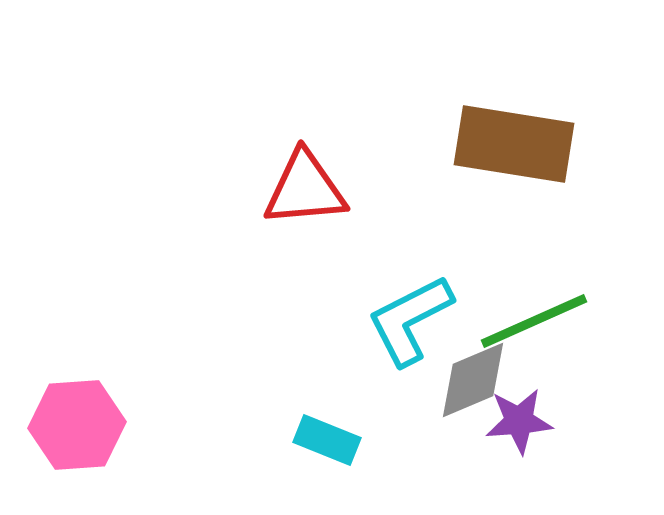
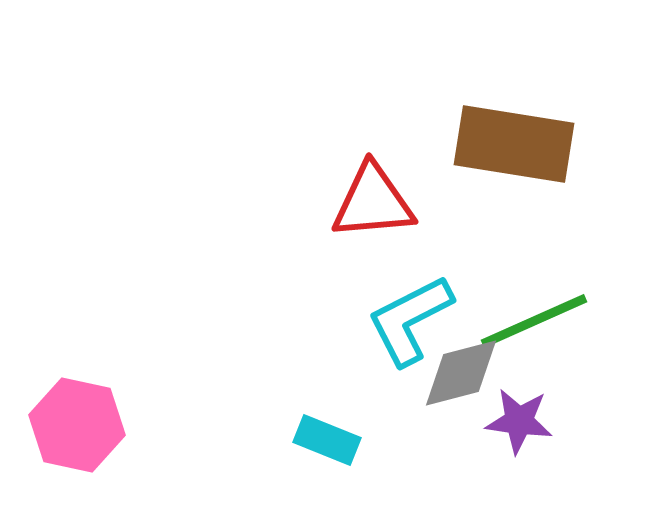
red triangle: moved 68 px right, 13 px down
gray diamond: moved 12 px left, 7 px up; rotated 8 degrees clockwise
purple star: rotated 12 degrees clockwise
pink hexagon: rotated 16 degrees clockwise
